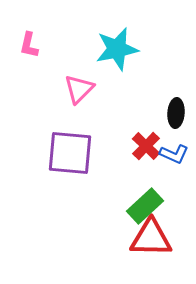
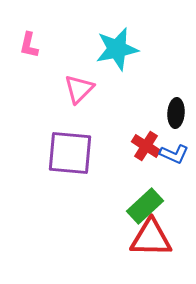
red cross: rotated 12 degrees counterclockwise
